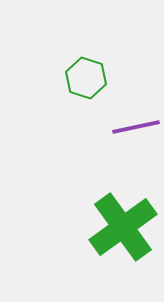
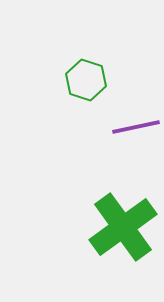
green hexagon: moved 2 px down
